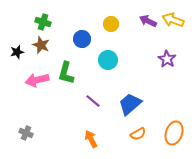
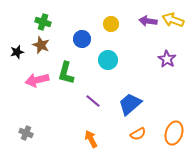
purple arrow: rotated 18 degrees counterclockwise
